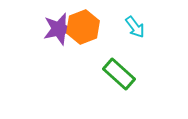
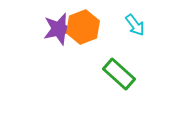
cyan arrow: moved 2 px up
